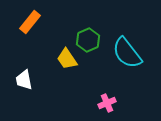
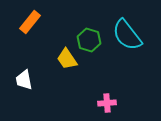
green hexagon: moved 1 px right; rotated 20 degrees counterclockwise
cyan semicircle: moved 18 px up
pink cross: rotated 18 degrees clockwise
